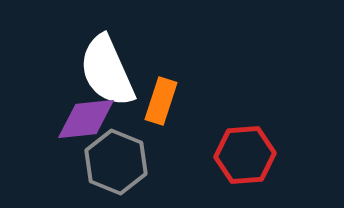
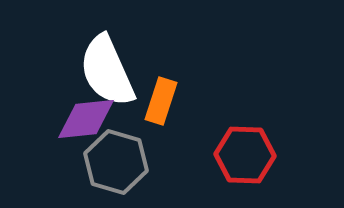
red hexagon: rotated 6 degrees clockwise
gray hexagon: rotated 6 degrees counterclockwise
